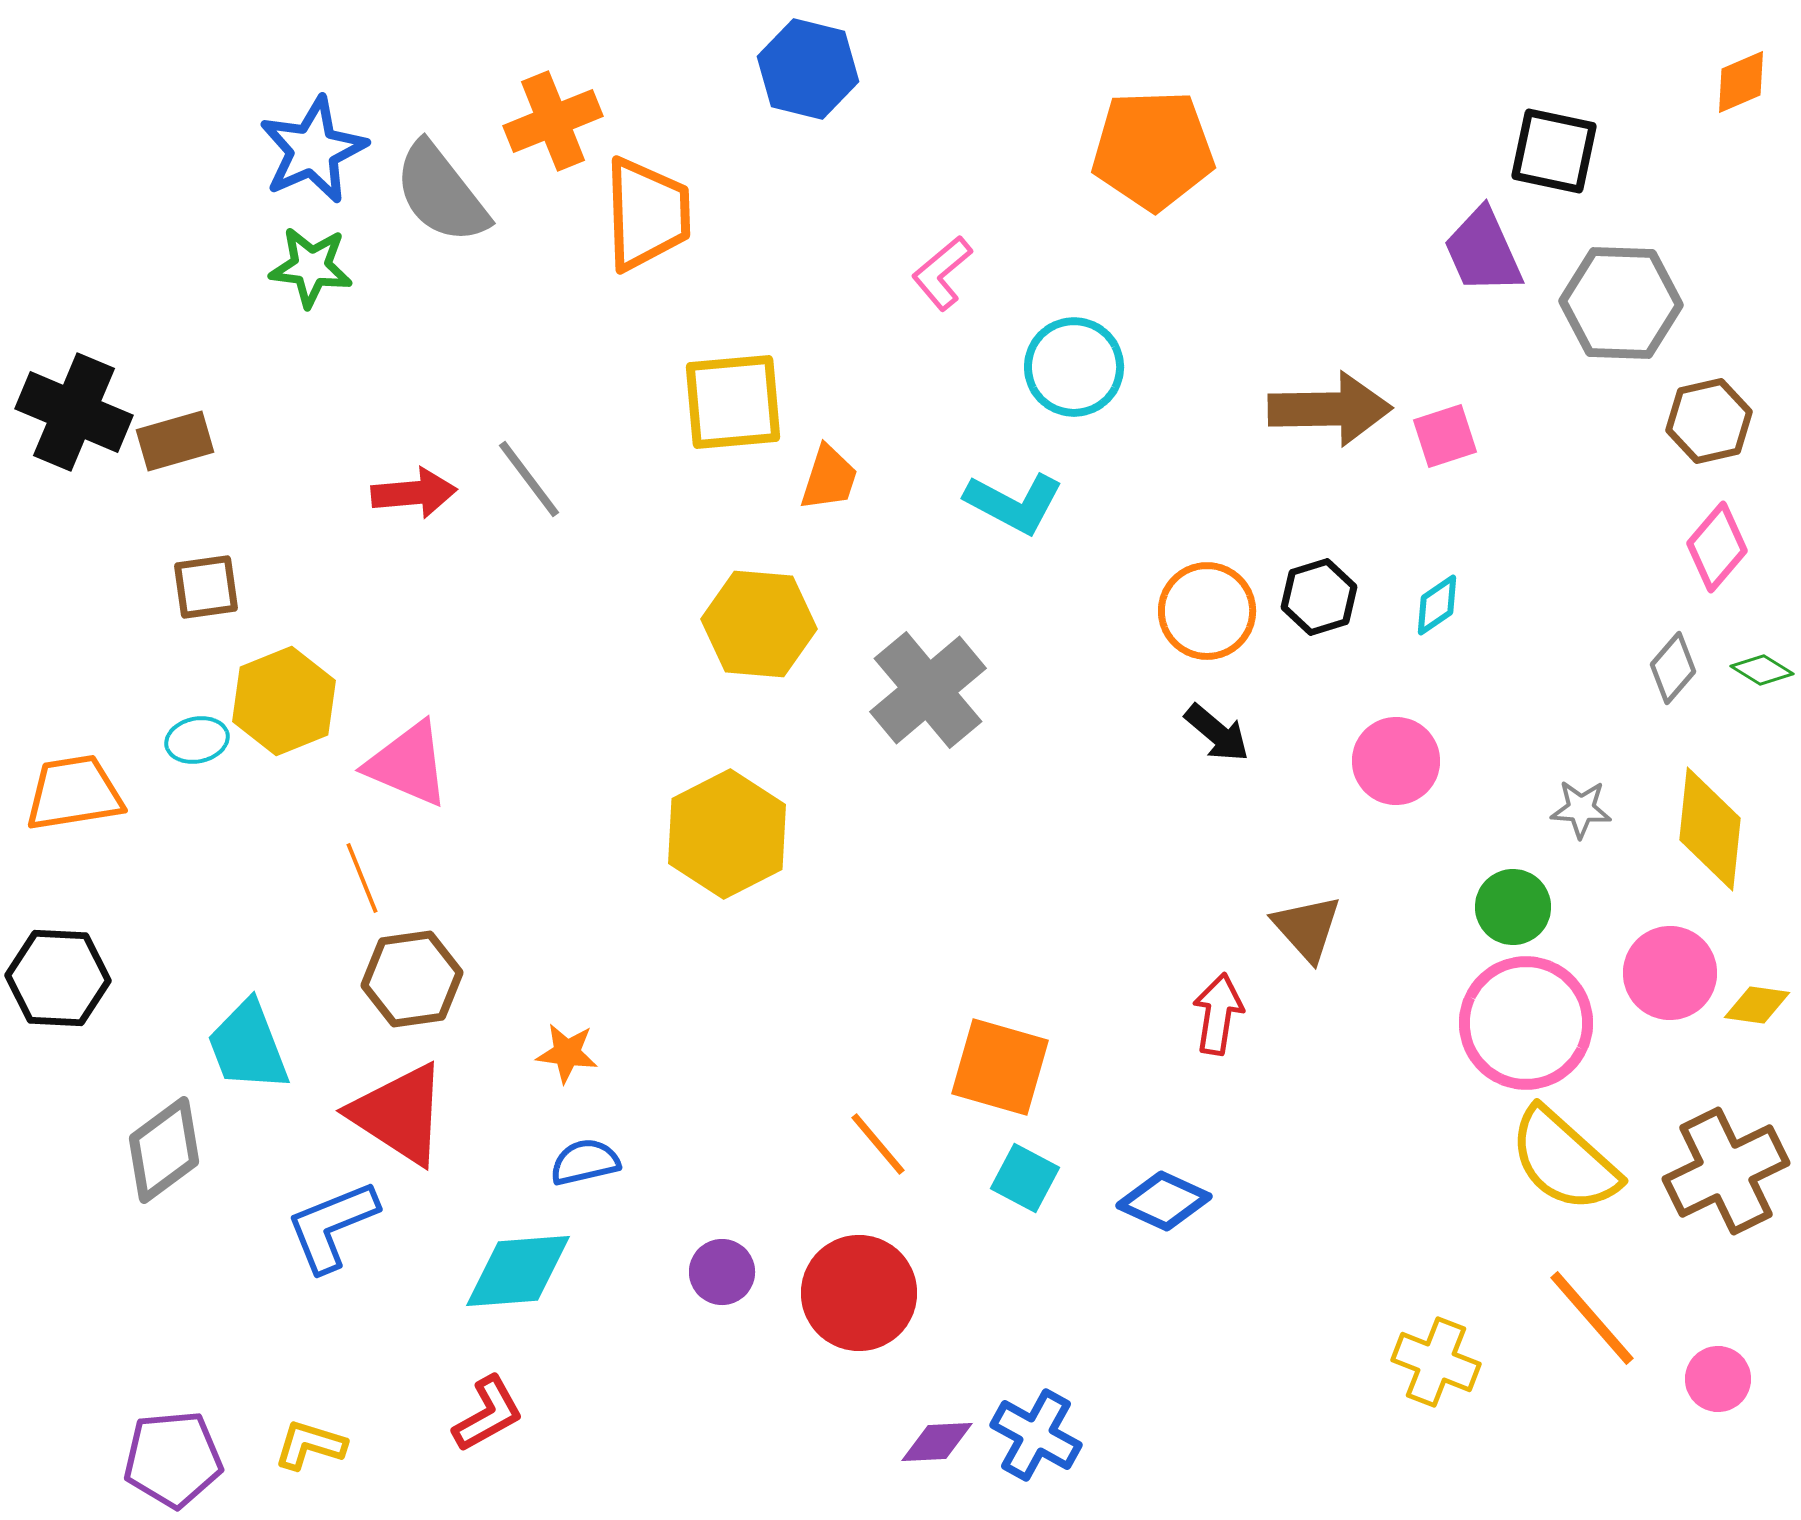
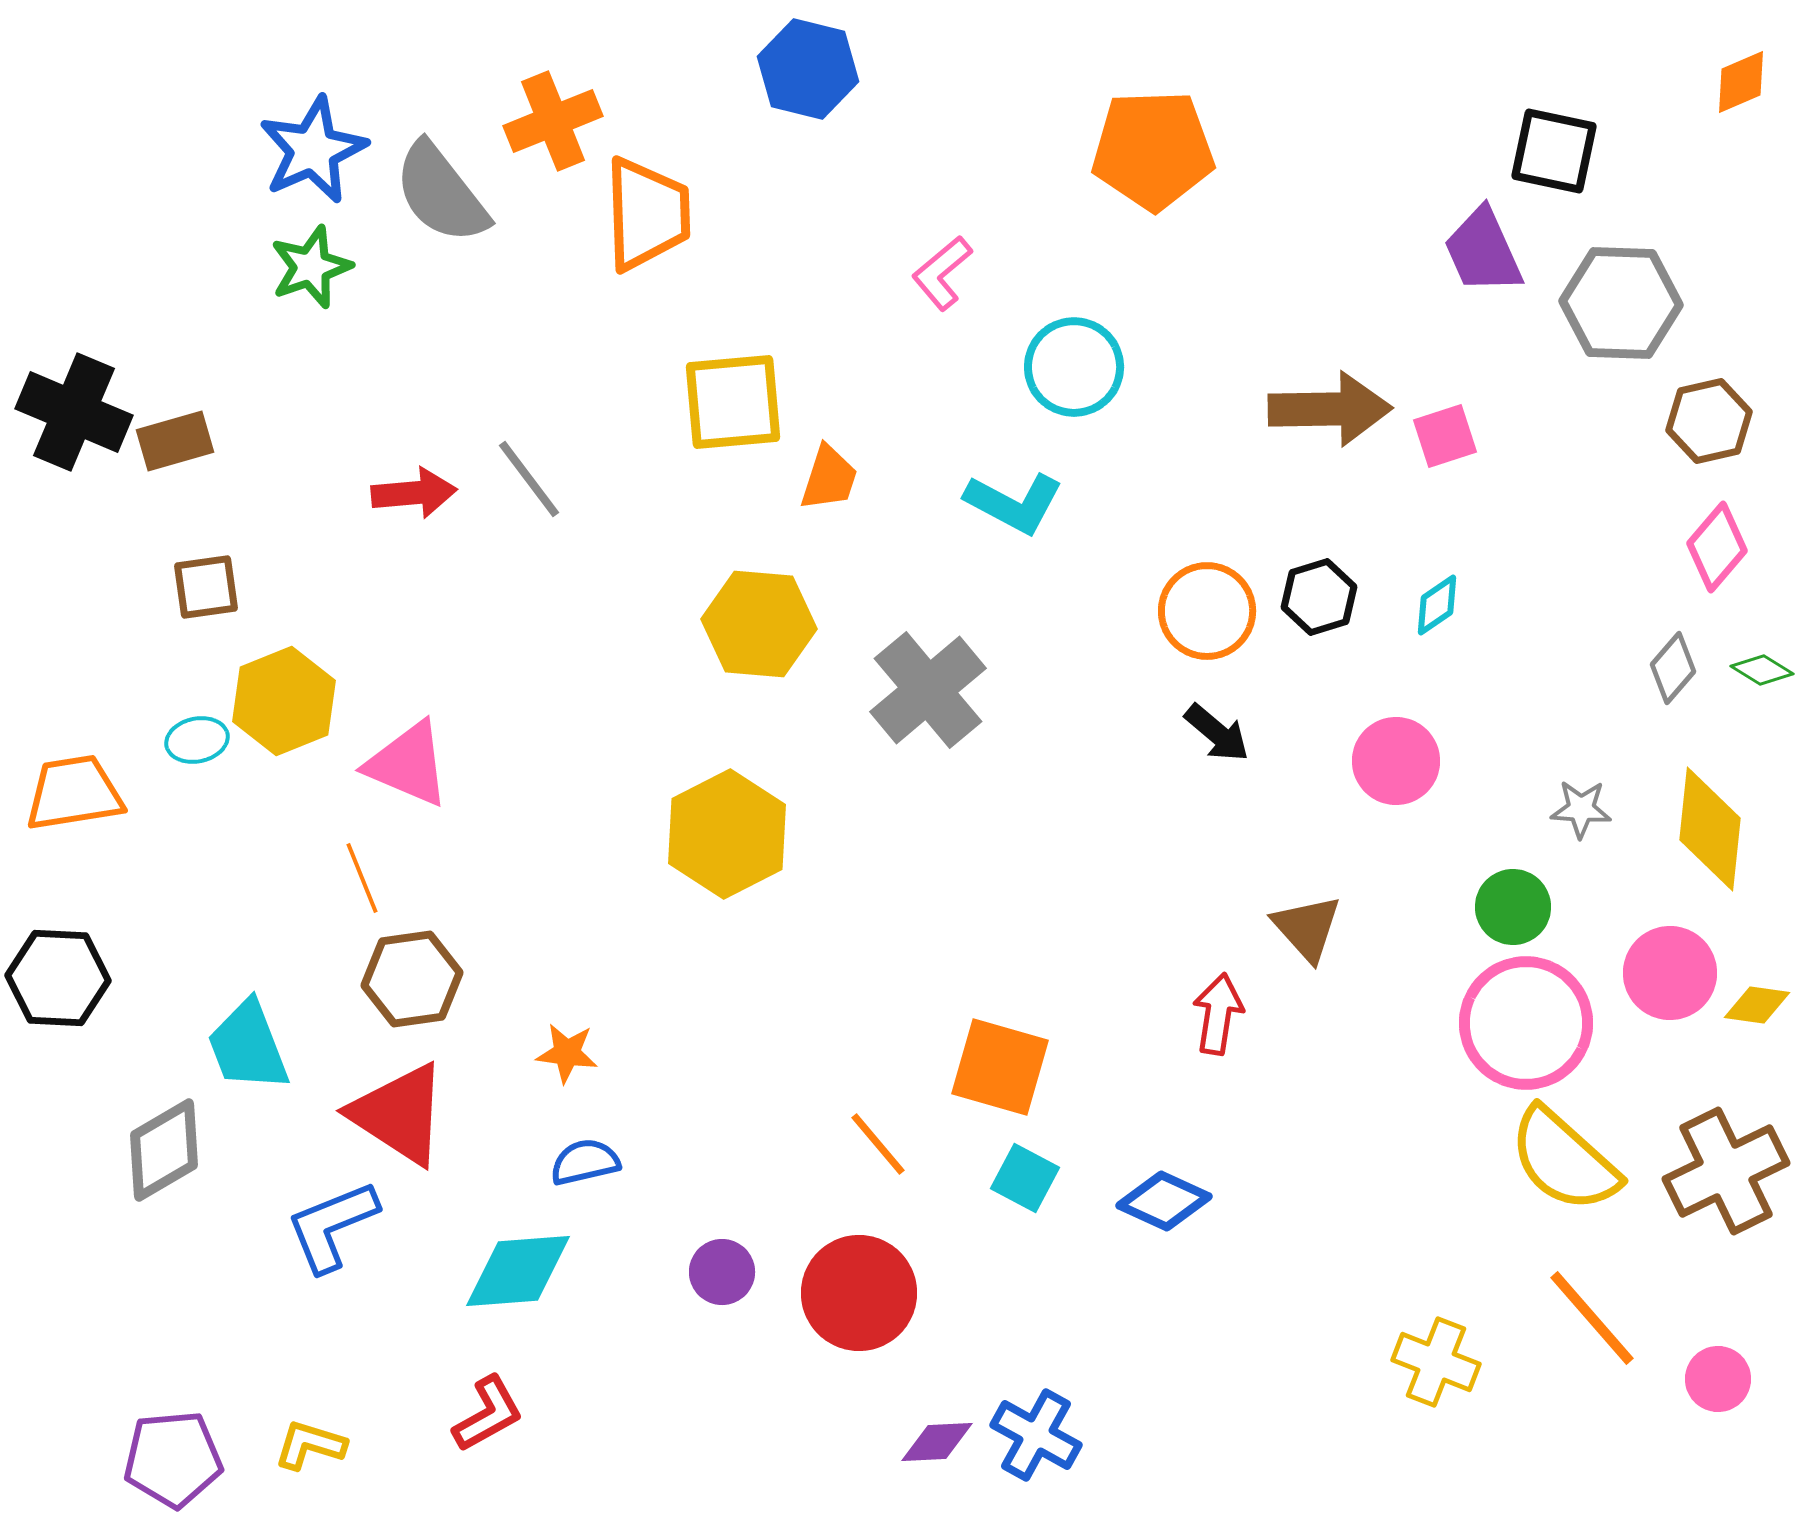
green star at (311, 267): rotated 26 degrees counterclockwise
gray diamond at (164, 1150): rotated 6 degrees clockwise
